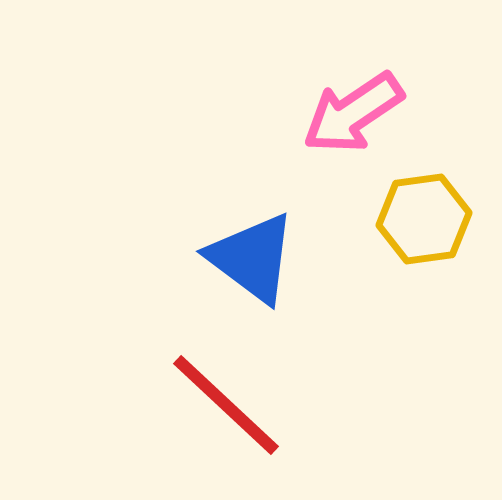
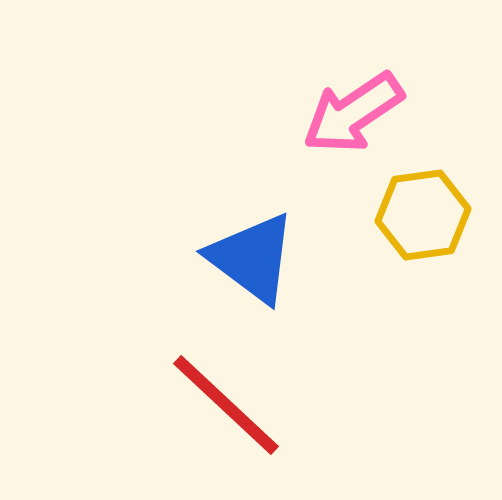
yellow hexagon: moved 1 px left, 4 px up
